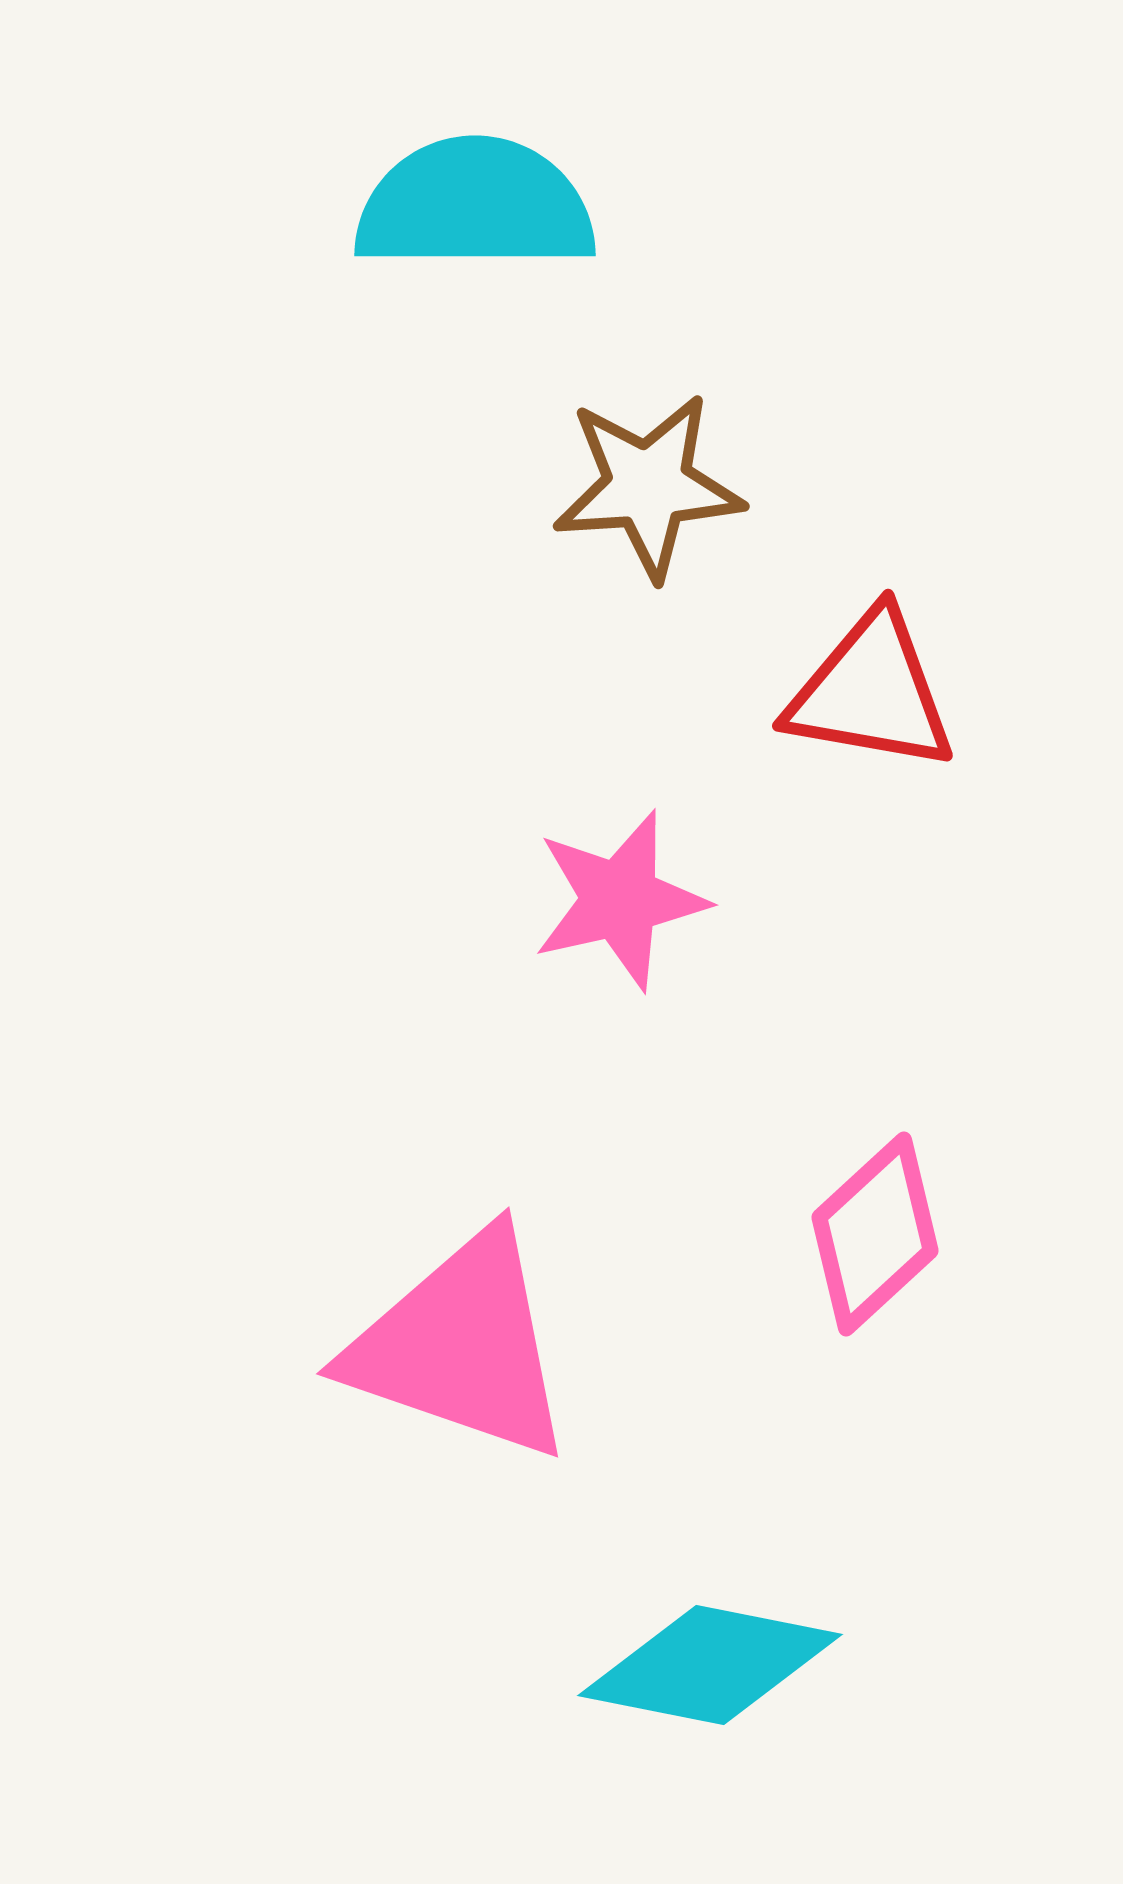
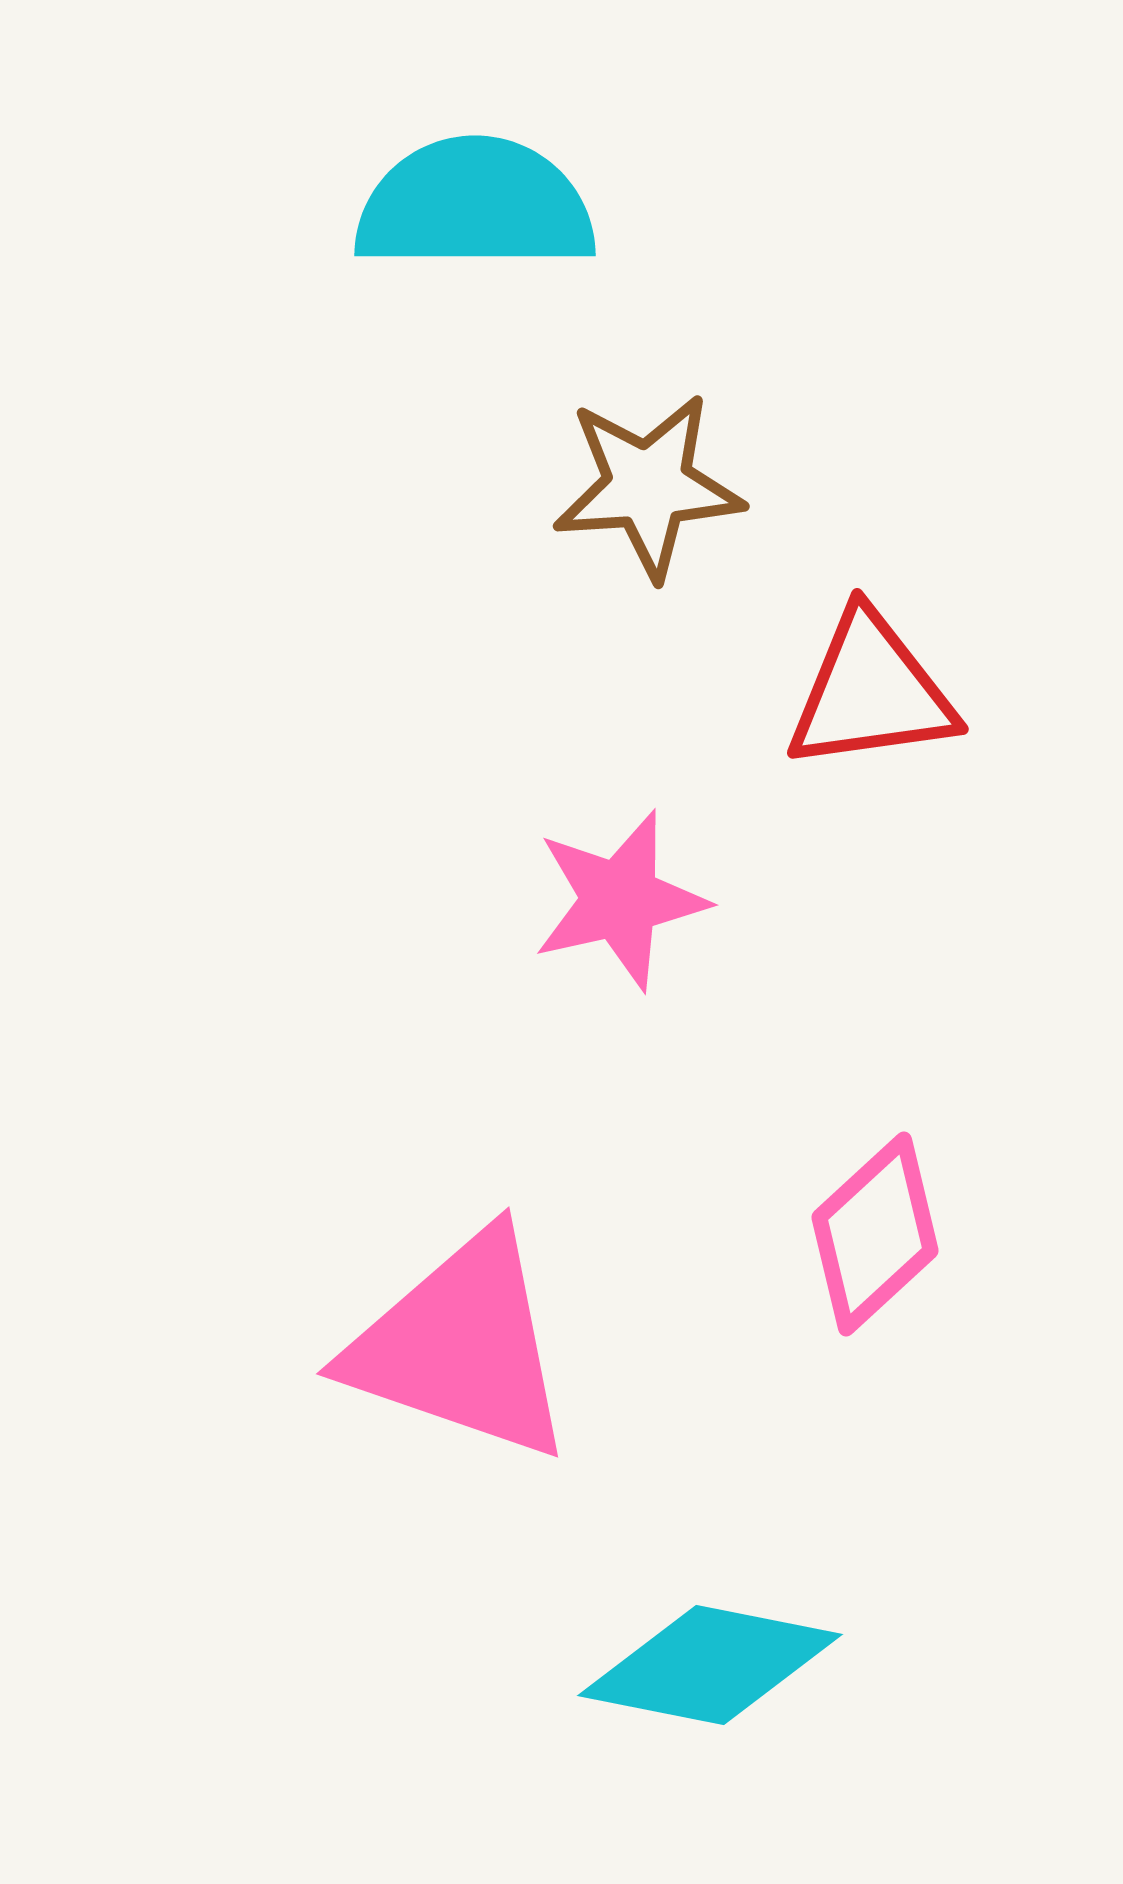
red triangle: rotated 18 degrees counterclockwise
